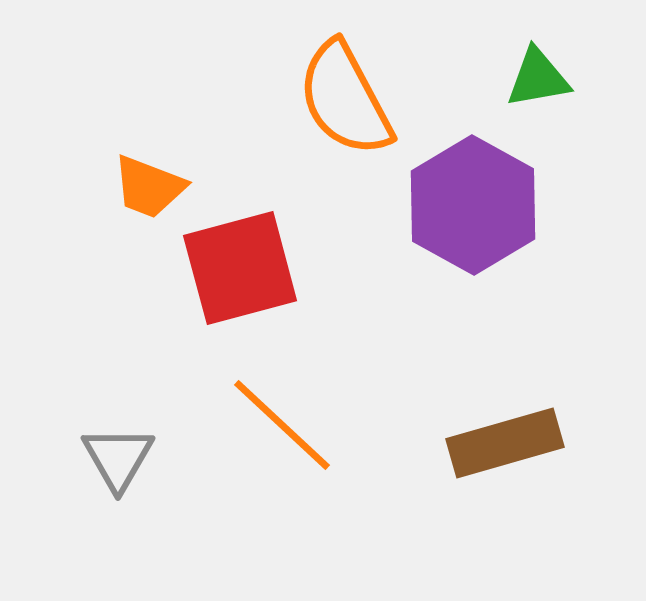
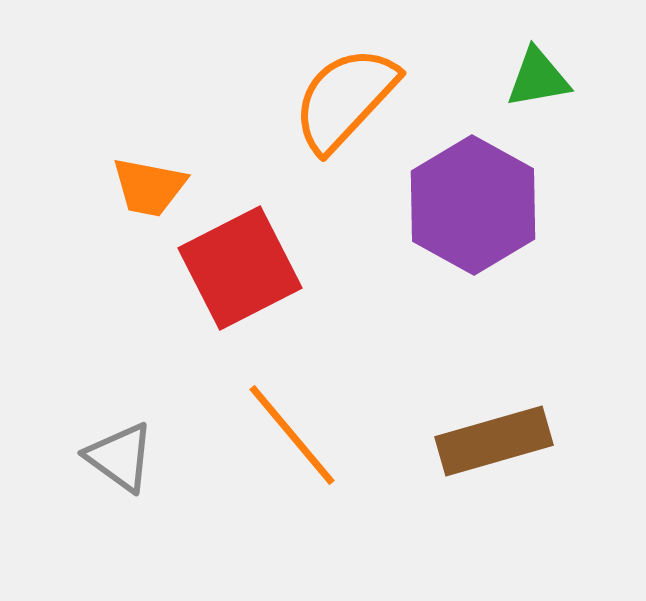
orange semicircle: rotated 71 degrees clockwise
orange trapezoid: rotated 10 degrees counterclockwise
red square: rotated 12 degrees counterclockwise
orange line: moved 10 px right, 10 px down; rotated 7 degrees clockwise
brown rectangle: moved 11 px left, 2 px up
gray triangle: moved 2 px right, 1 px up; rotated 24 degrees counterclockwise
